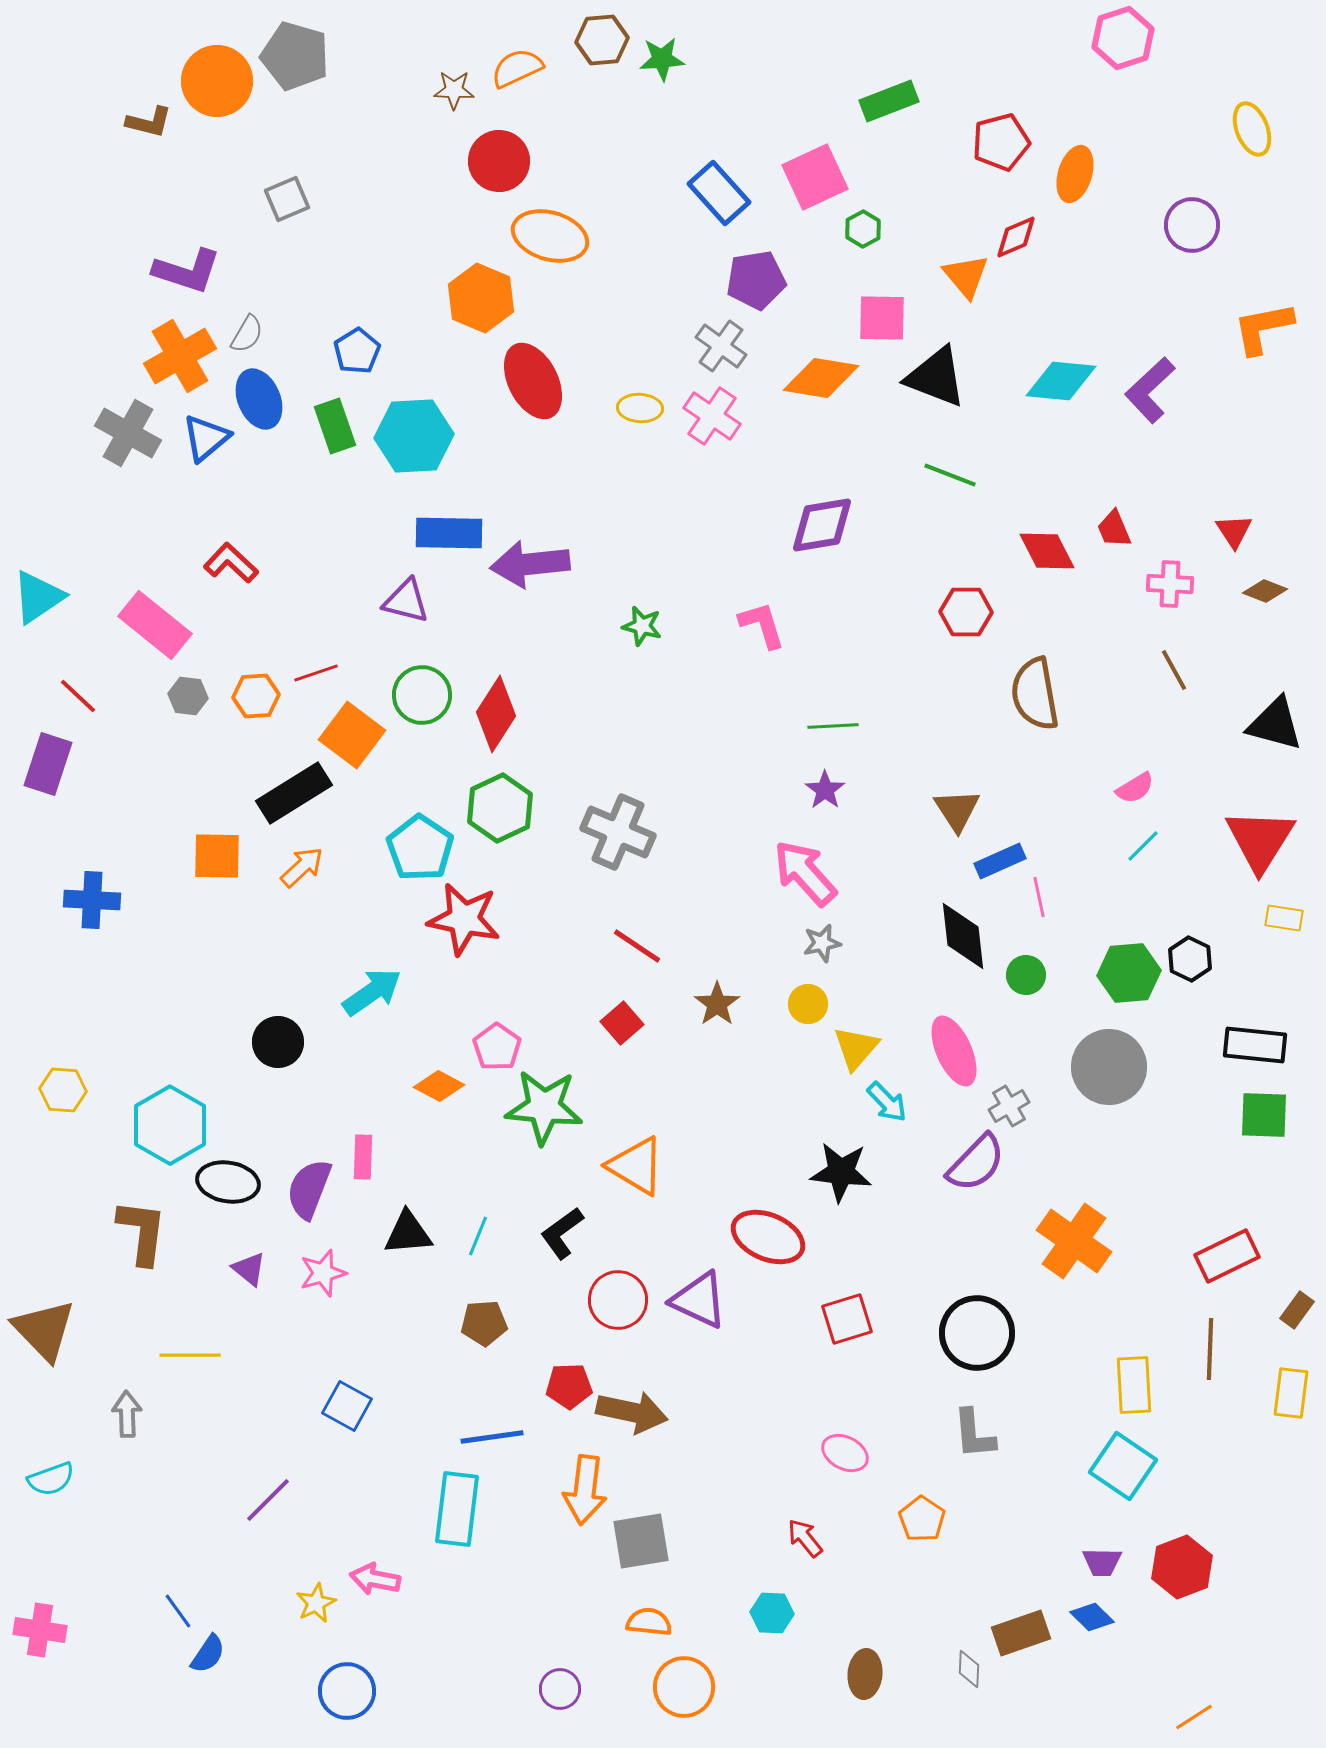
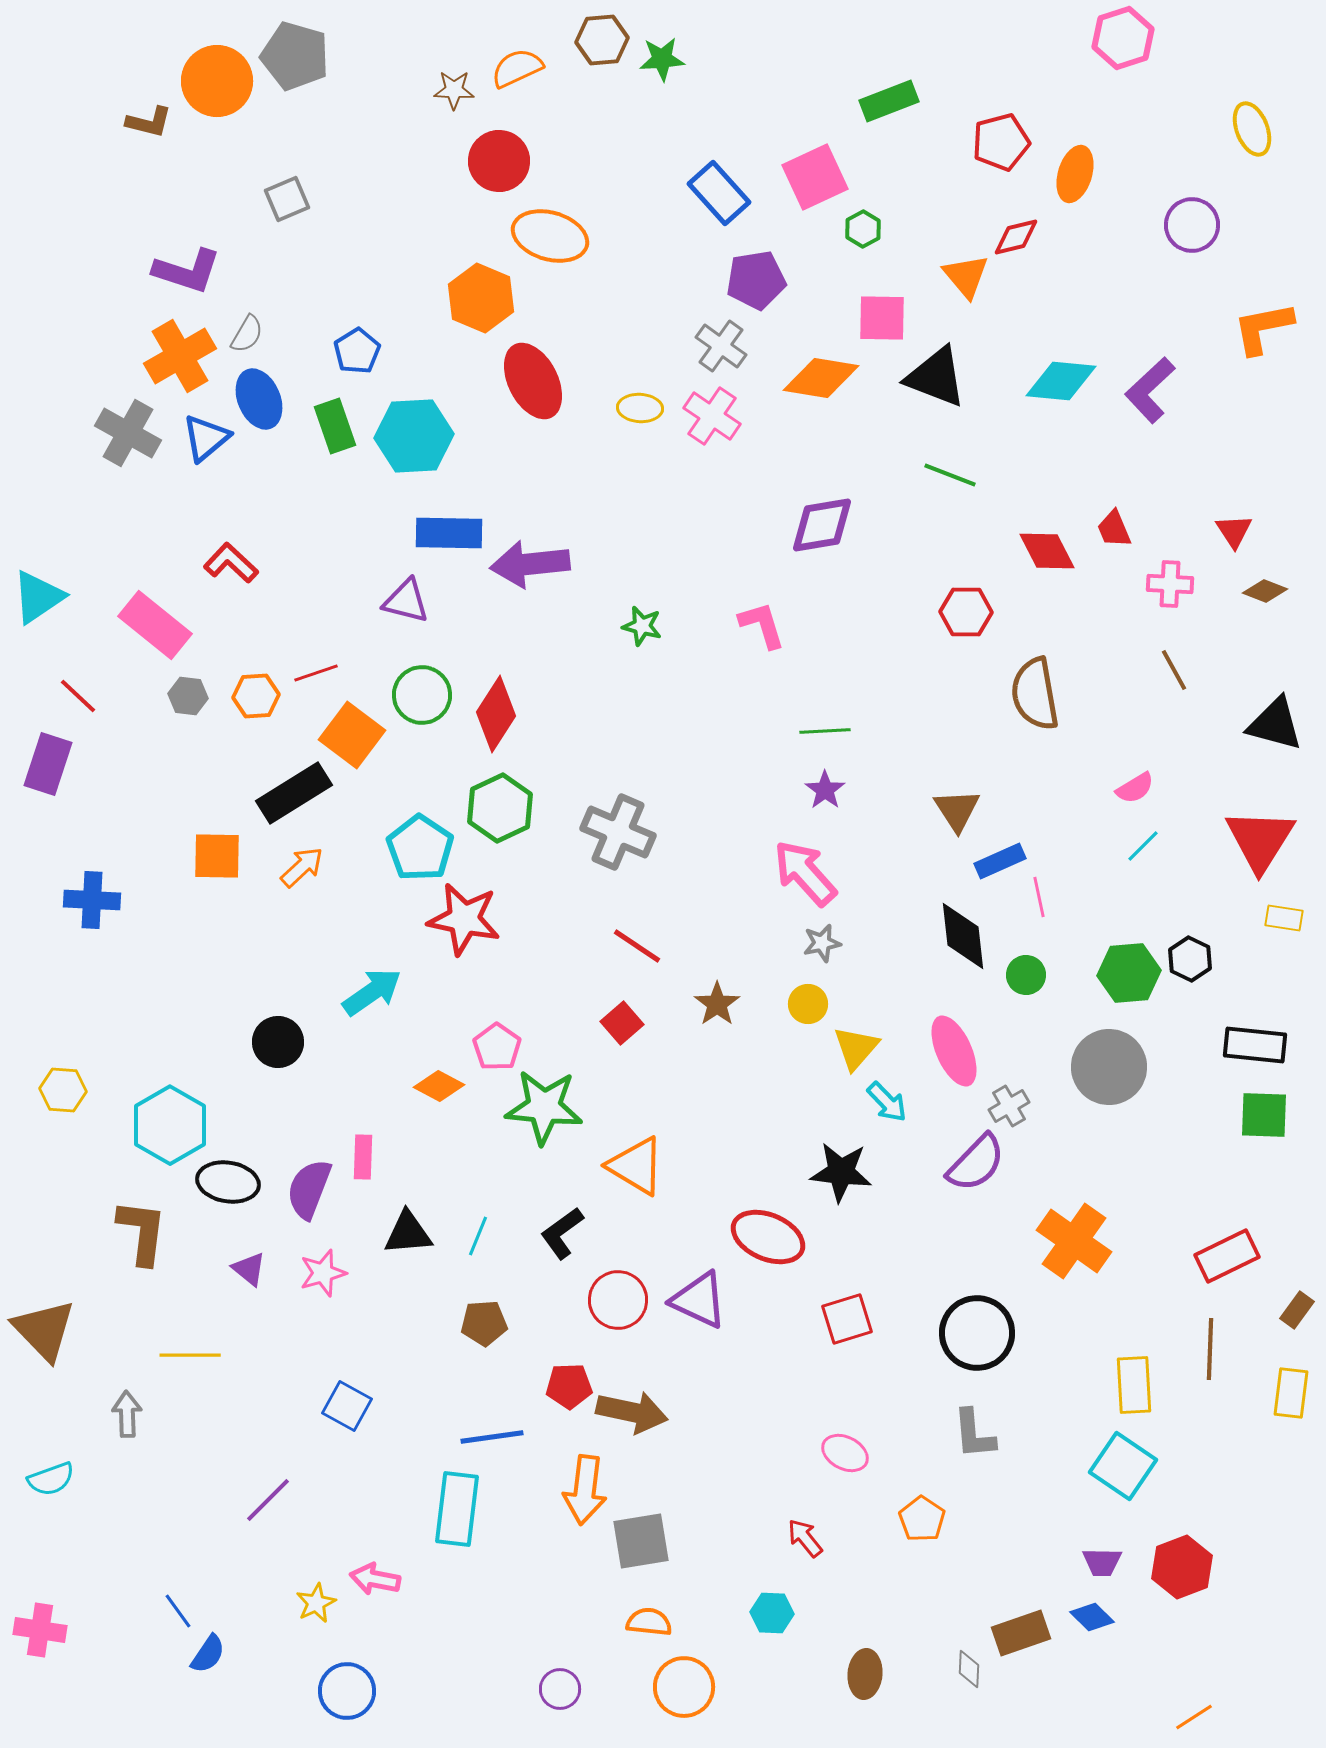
red diamond at (1016, 237): rotated 9 degrees clockwise
green line at (833, 726): moved 8 px left, 5 px down
